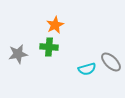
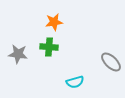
orange star: moved 1 px left, 3 px up; rotated 18 degrees clockwise
gray star: rotated 18 degrees clockwise
cyan semicircle: moved 12 px left, 13 px down
